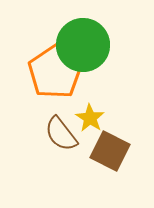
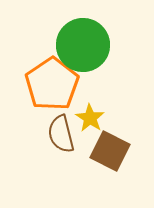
orange pentagon: moved 3 px left, 12 px down
brown semicircle: rotated 24 degrees clockwise
